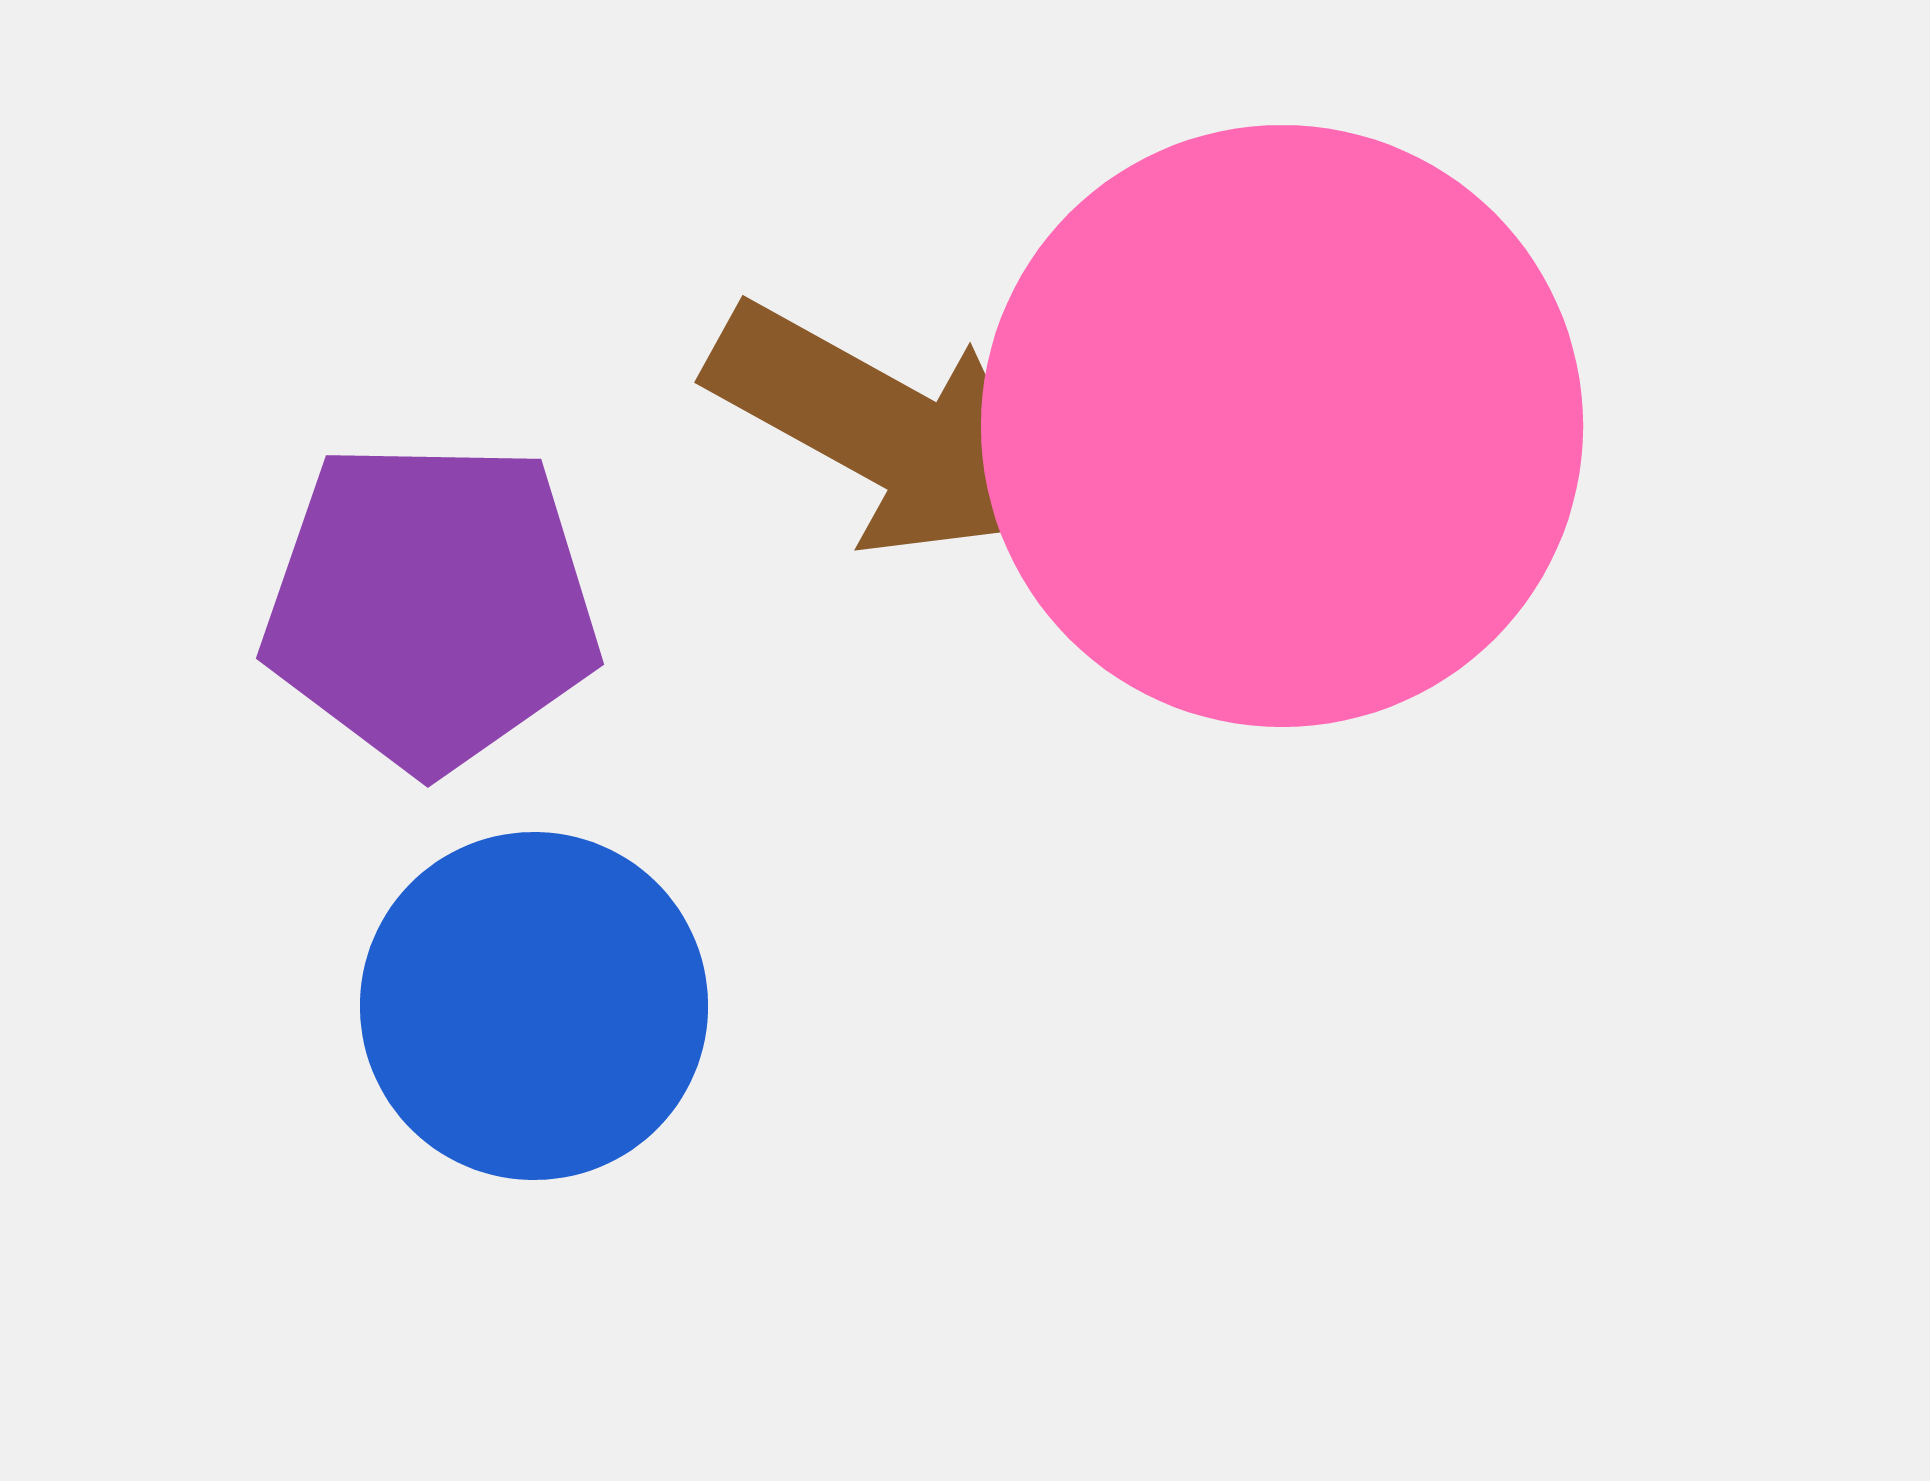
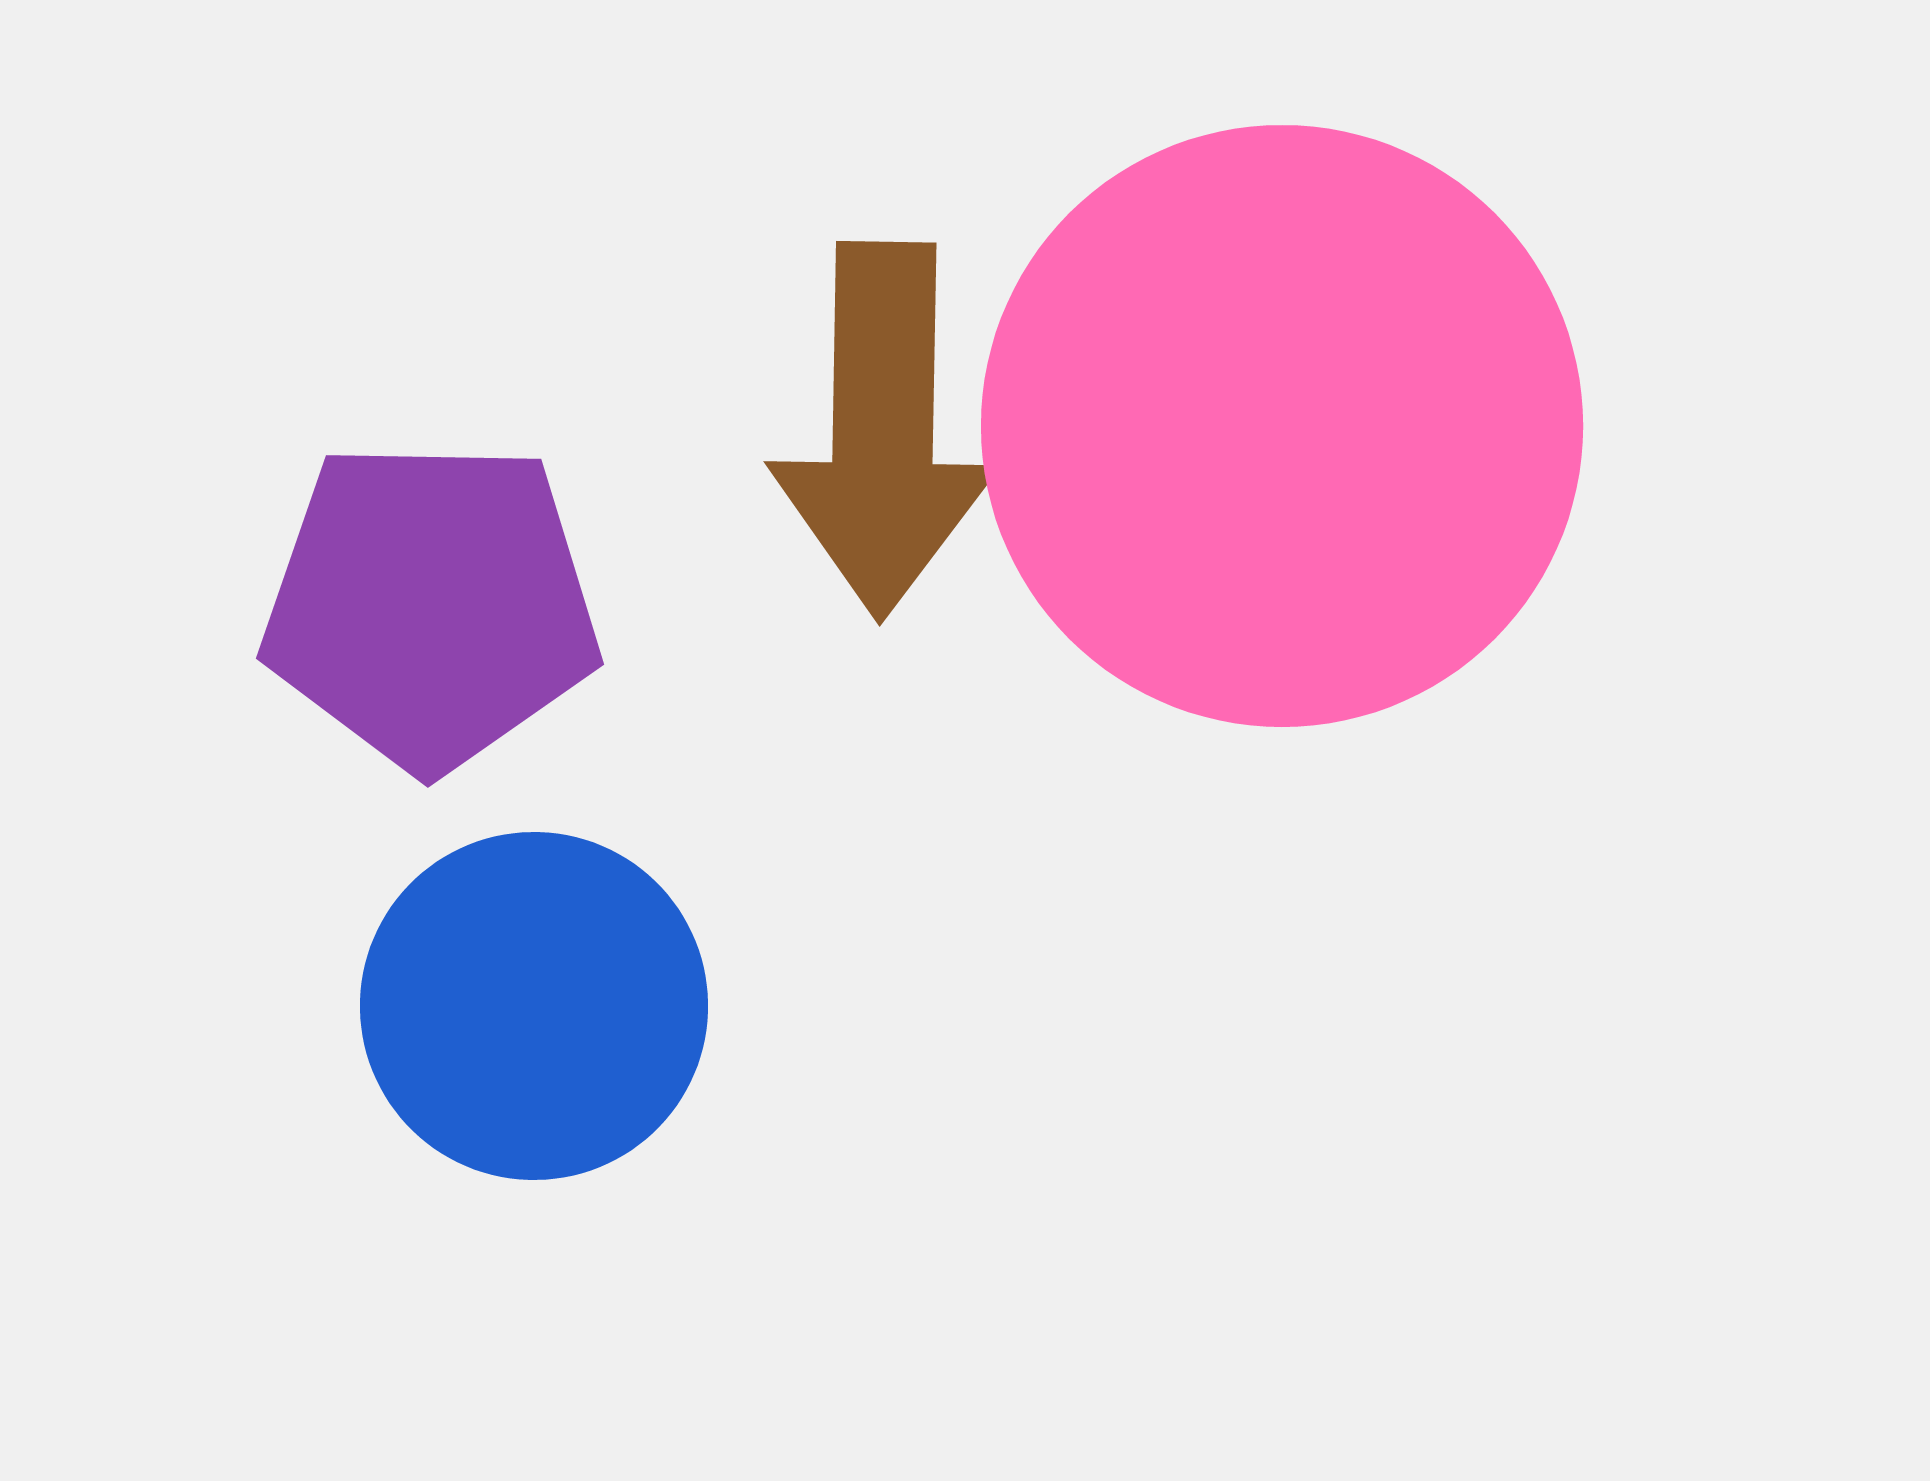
brown arrow: rotated 62 degrees clockwise
